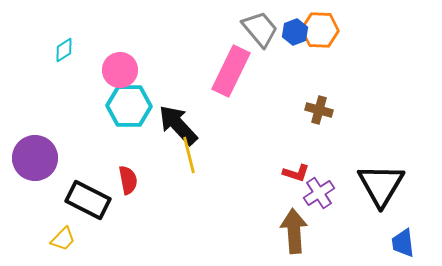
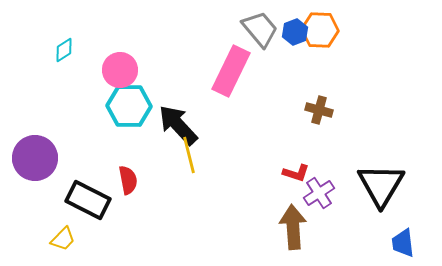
brown arrow: moved 1 px left, 4 px up
